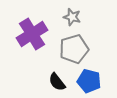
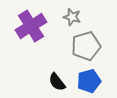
purple cross: moved 1 px left, 8 px up
gray pentagon: moved 12 px right, 3 px up
blue pentagon: rotated 30 degrees counterclockwise
